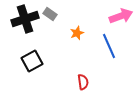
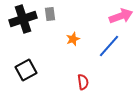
gray rectangle: rotated 48 degrees clockwise
black cross: moved 2 px left
orange star: moved 4 px left, 6 px down
blue line: rotated 65 degrees clockwise
black square: moved 6 px left, 9 px down
